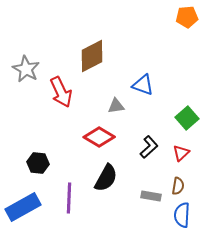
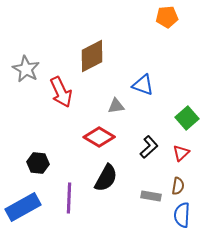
orange pentagon: moved 20 px left
